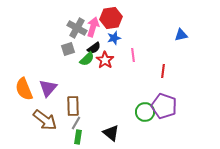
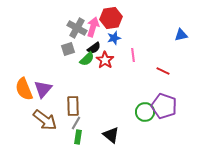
red line: rotated 72 degrees counterclockwise
purple triangle: moved 5 px left, 1 px down
black triangle: moved 2 px down
